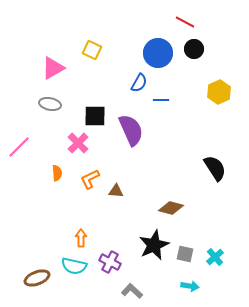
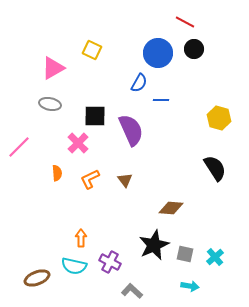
yellow hexagon: moved 26 px down; rotated 20 degrees counterclockwise
brown triangle: moved 9 px right, 11 px up; rotated 49 degrees clockwise
brown diamond: rotated 10 degrees counterclockwise
